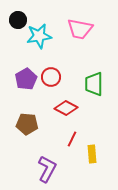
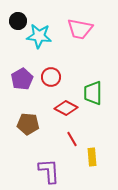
black circle: moved 1 px down
cyan star: rotated 15 degrees clockwise
purple pentagon: moved 4 px left
green trapezoid: moved 1 px left, 9 px down
brown pentagon: moved 1 px right
red line: rotated 56 degrees counterclockwise
yellow rectangle: moved 3 px down
purple L-shape: moved 2 px right, 2 px down; rotated 32 degrees counterclockwise
